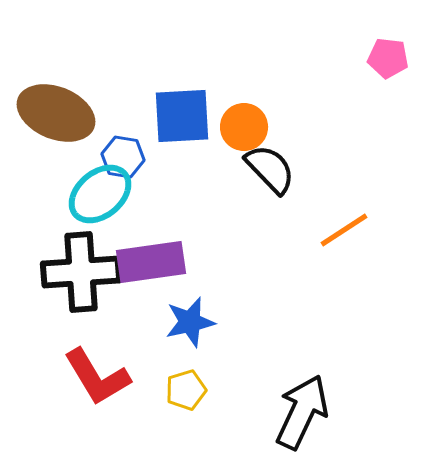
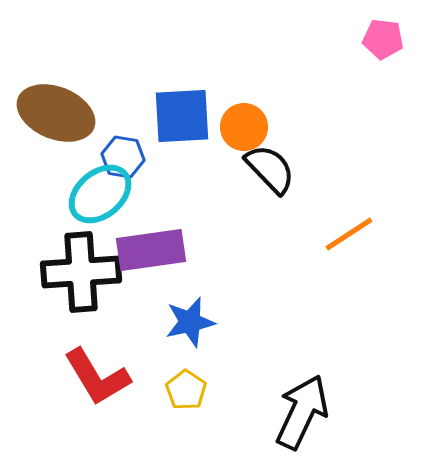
pink pentagon: moved 5 px left, 19 px up
orange line: moved 5 px right, 4 px down
purple rectangle: moved 12 px up
yellow pentagon: rotated 21 degrees counterclockwise
